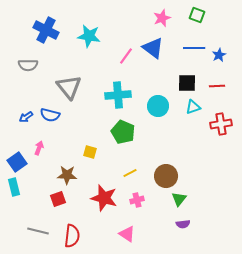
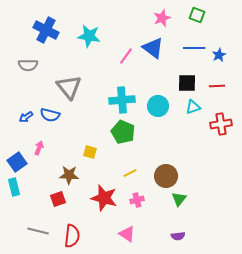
cyan cross: moved 4 px right, 5 px down
brown star: moved 2 px right
purple semicircle: moved 5 px left, 12 px down
